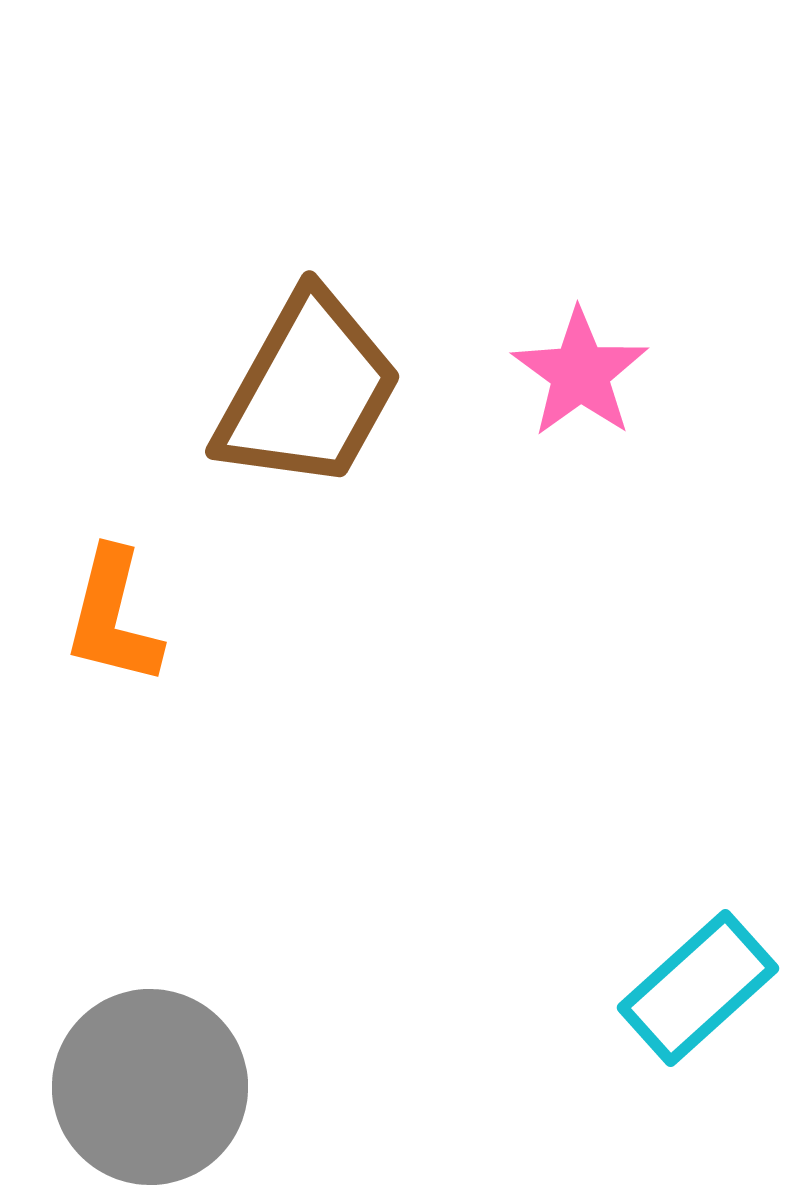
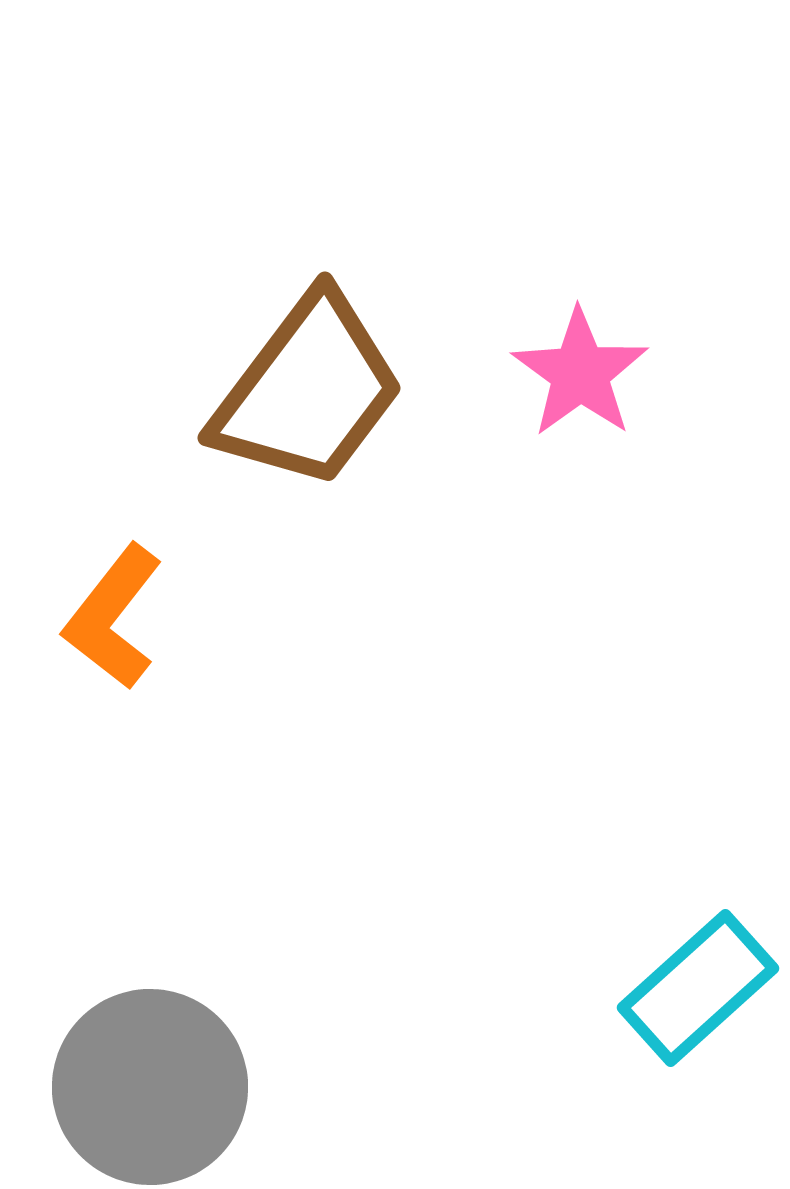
brown trapezoid: rotated 8 degrees clockwise
orange L-shape: rotated 24 degrees clockwise
